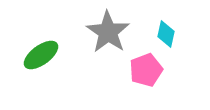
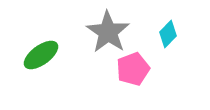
cyan diamond: moved 2 px right; rotated 32 degrees clockwise
pink pentagon: moved 13 px left, 1 px up
